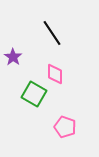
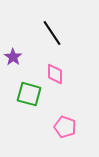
green square: moved 5 px left; rotated 15 degrees counterclockwise
